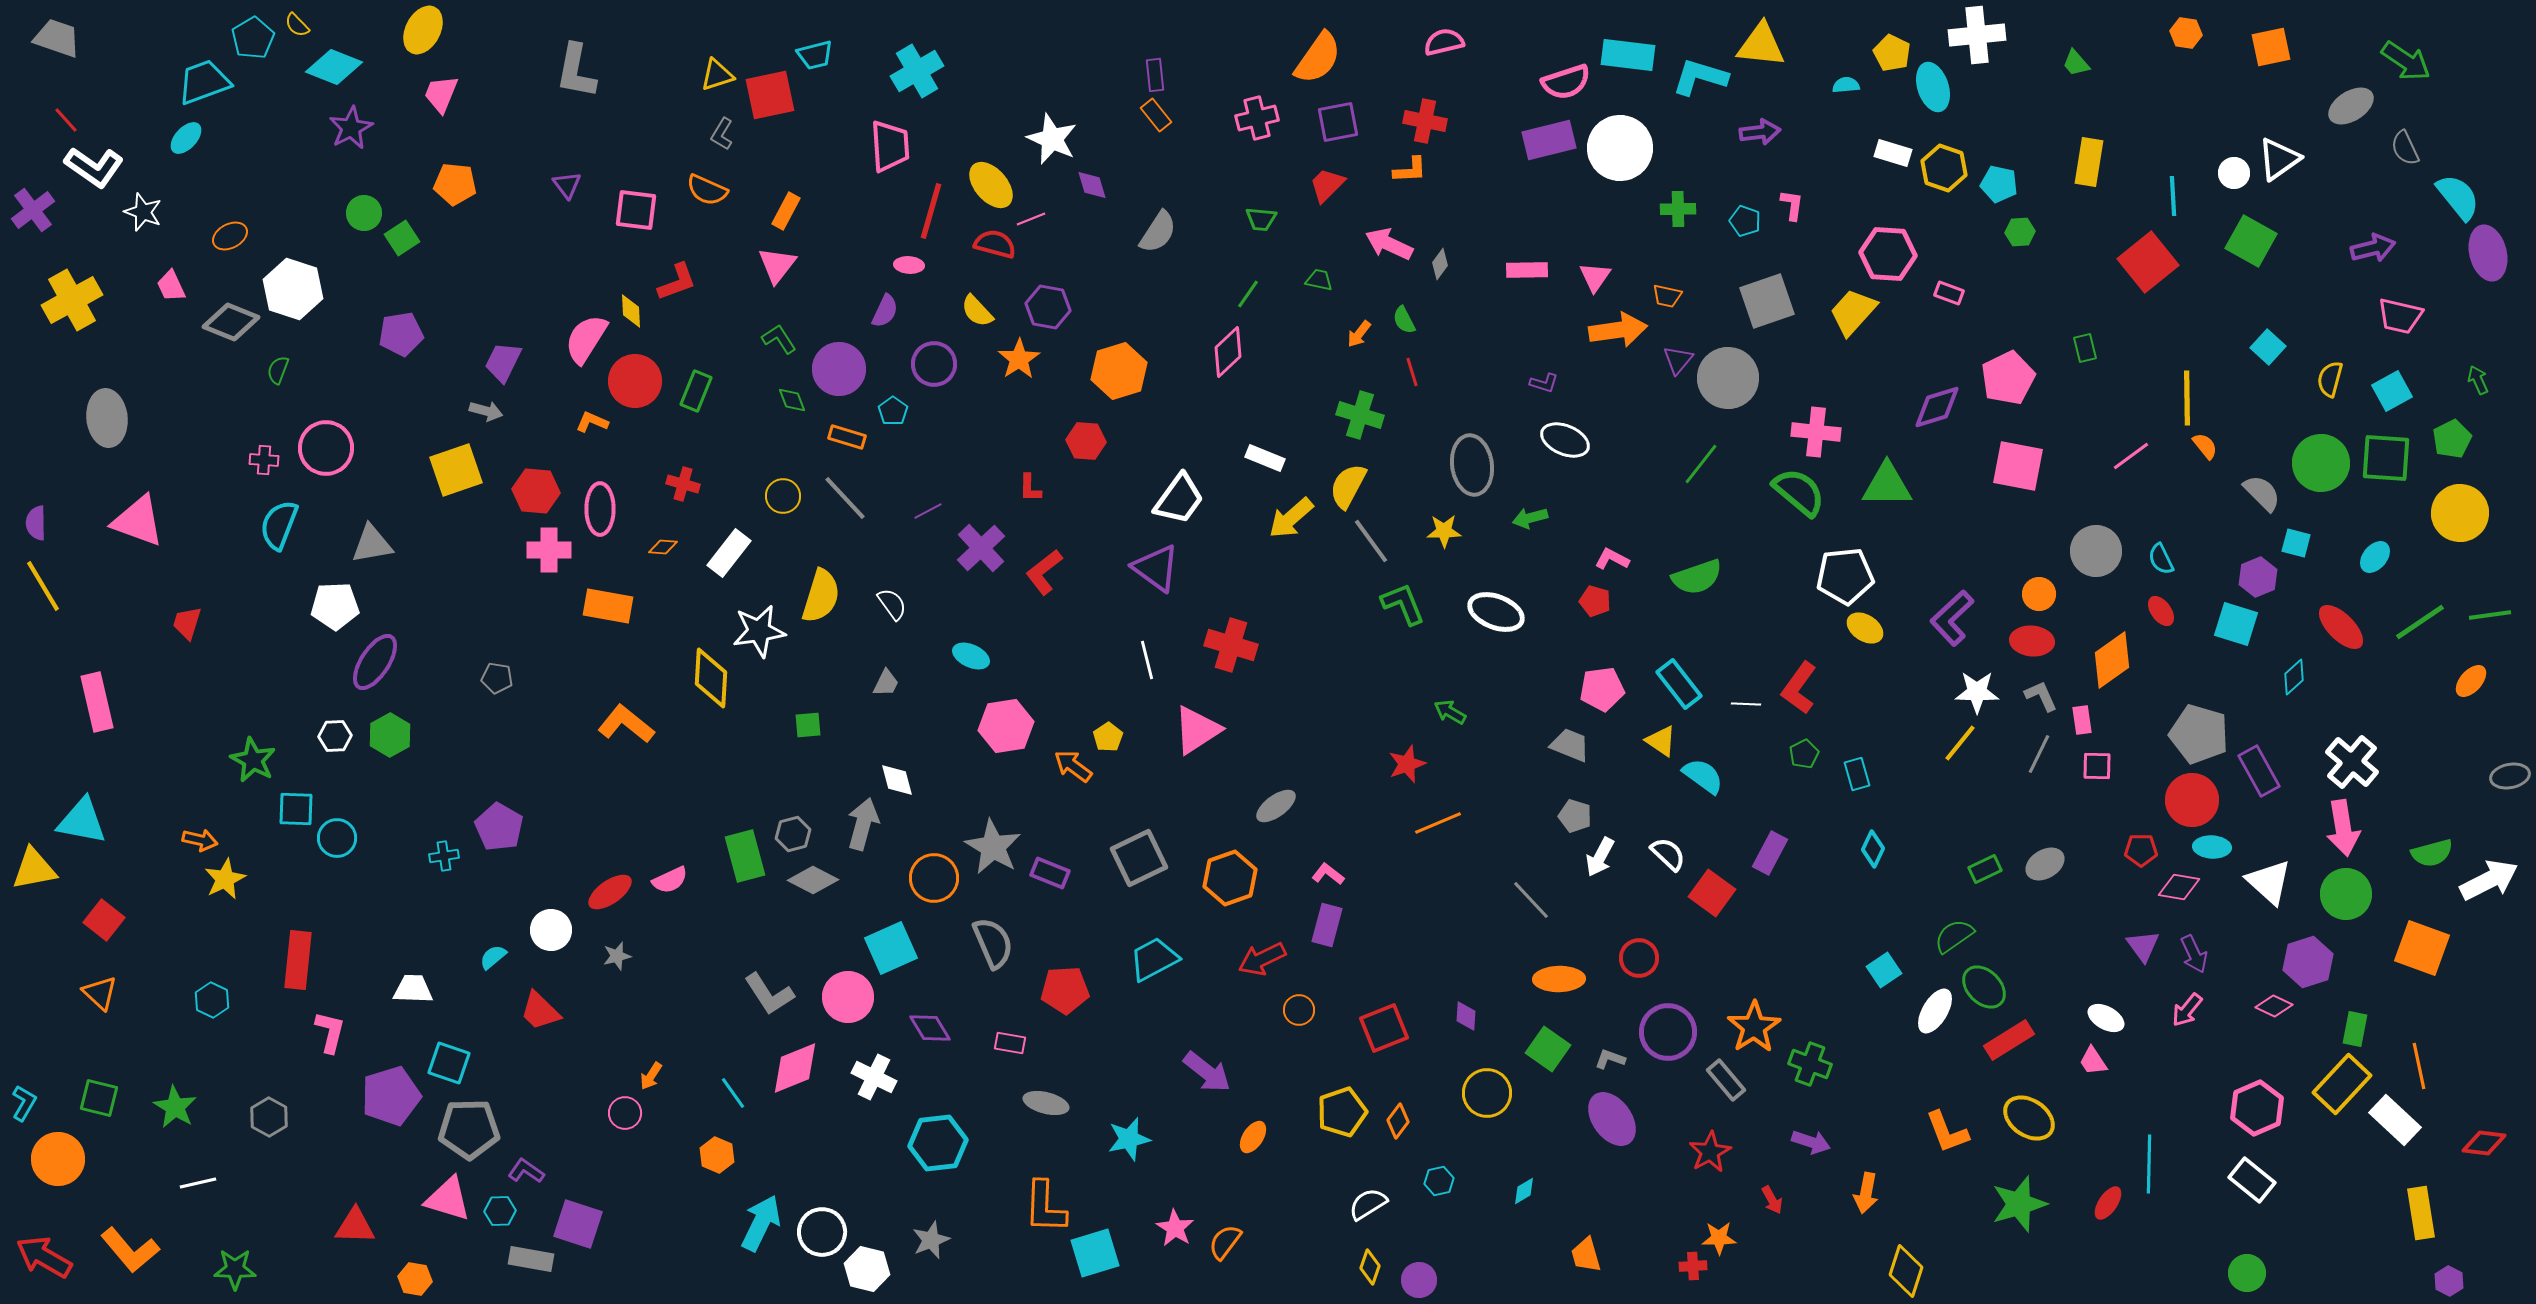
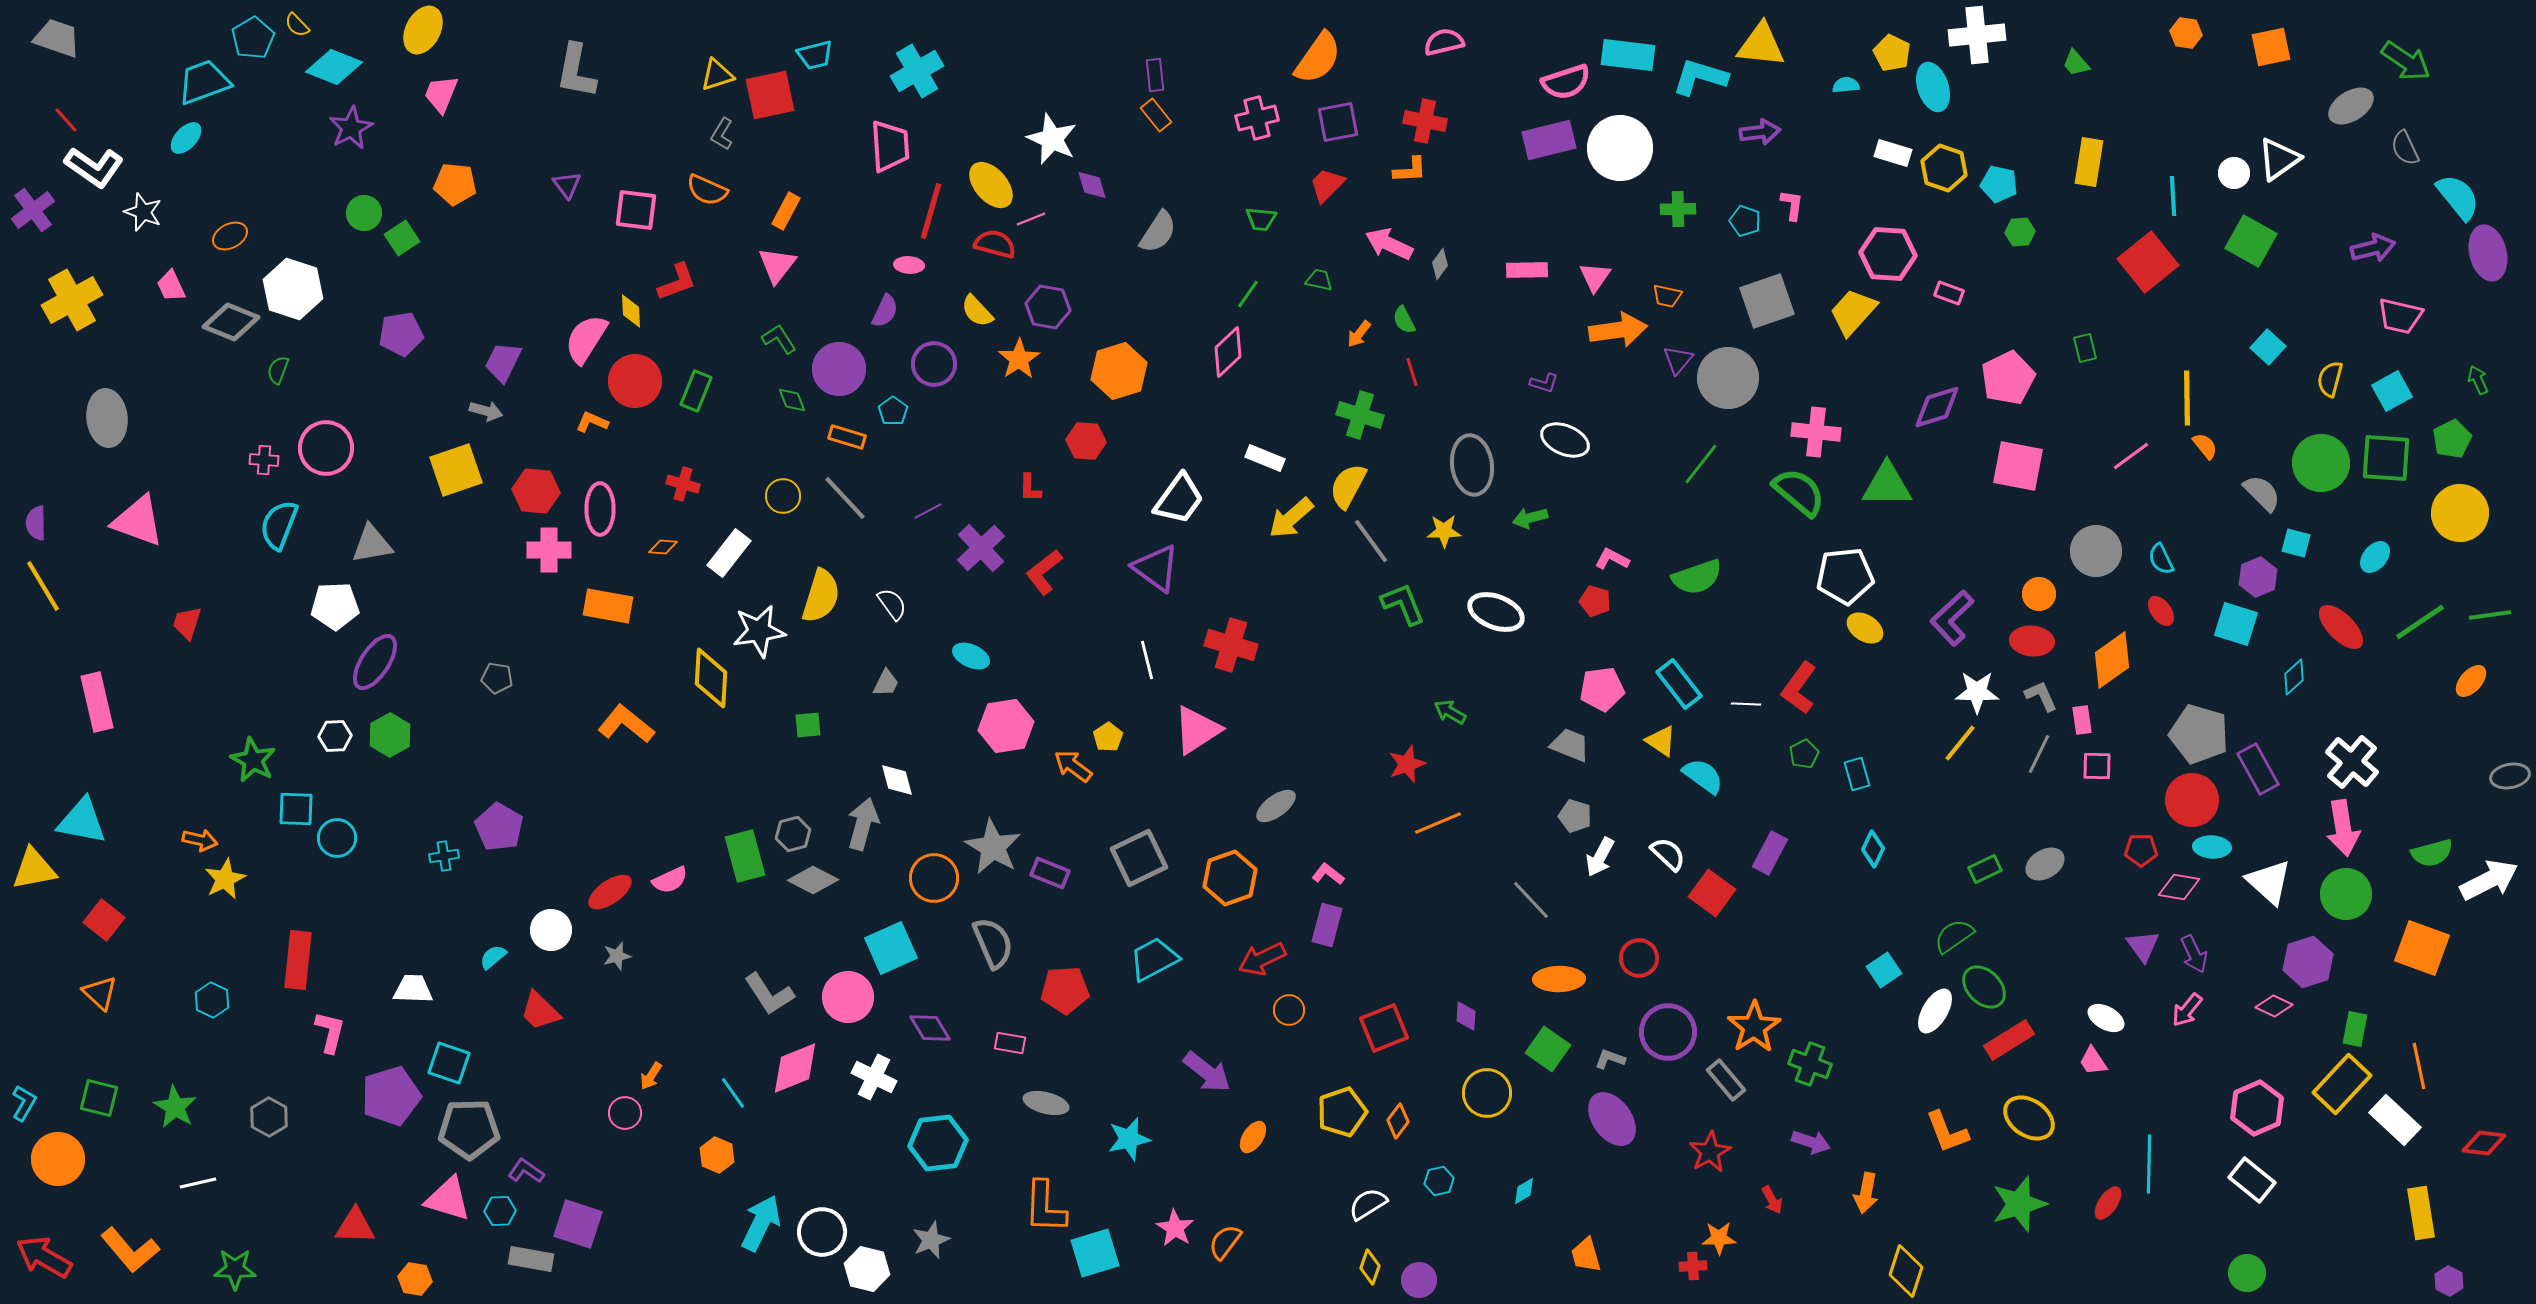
purple rectangle at (2259, 771): moved 1 px left, 2 px up
orange circle at (1299, 1010): moved 10 px left
